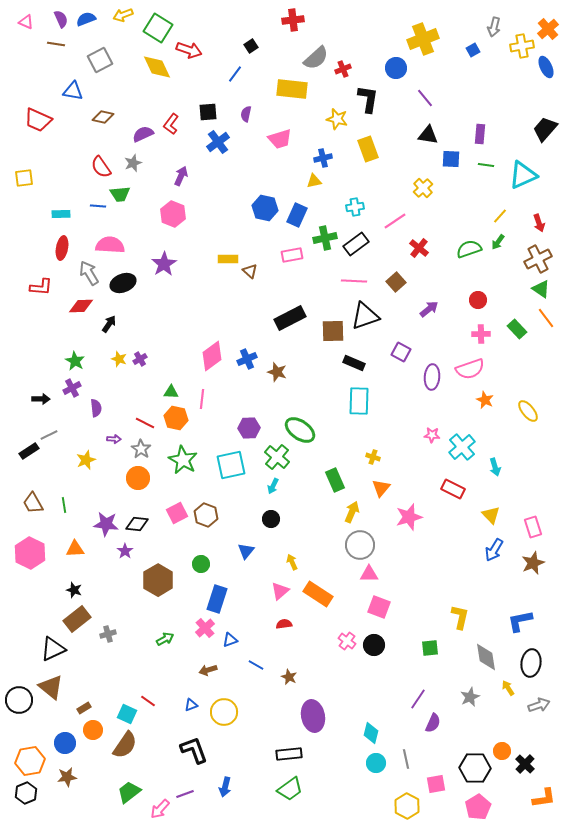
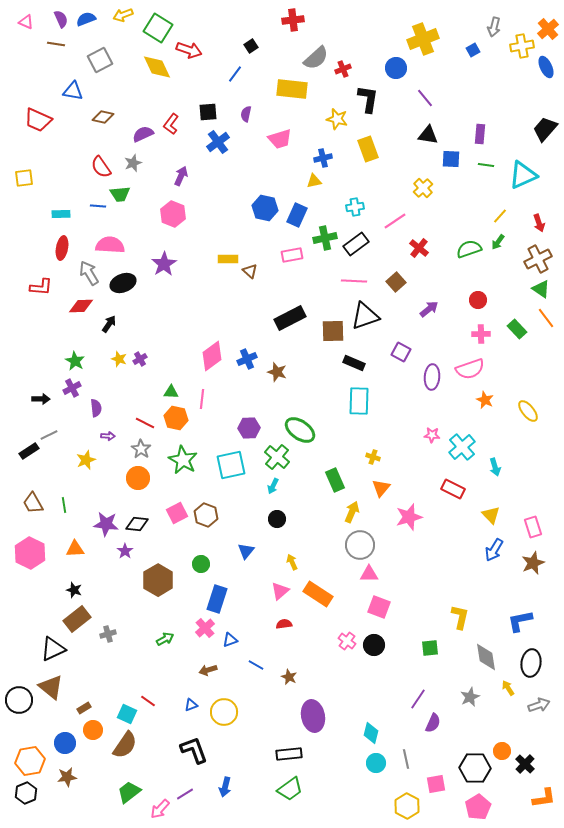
purple arrow at (114, 439): moved 6 px left, 3 px up
black circle at (271, 519): moved 6 px right
purple line at (185, 794): rotated 12 degrees counterclockwise
